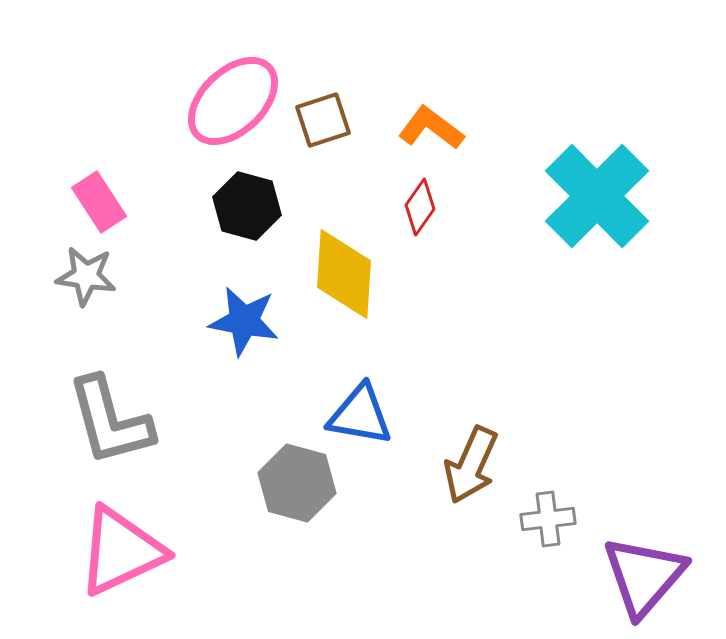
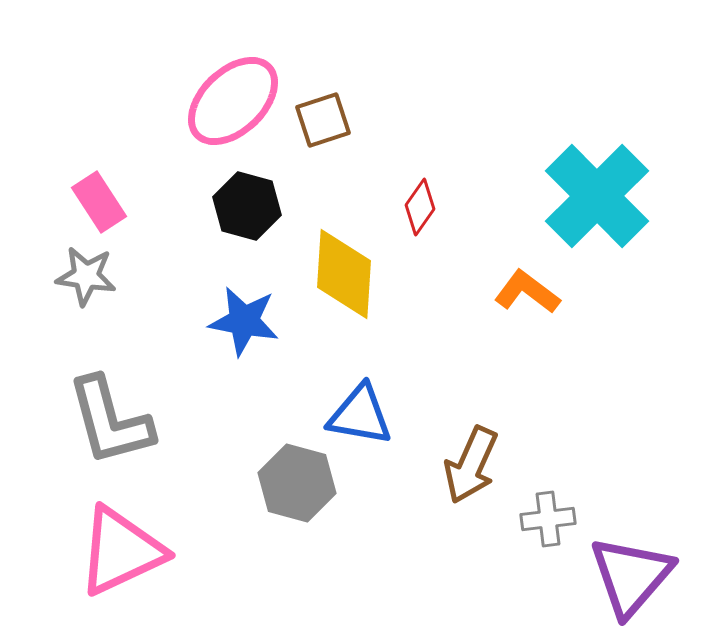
orange L-shape: moved 96 px right, 164 px down
purple triangle: moved 13 px left
